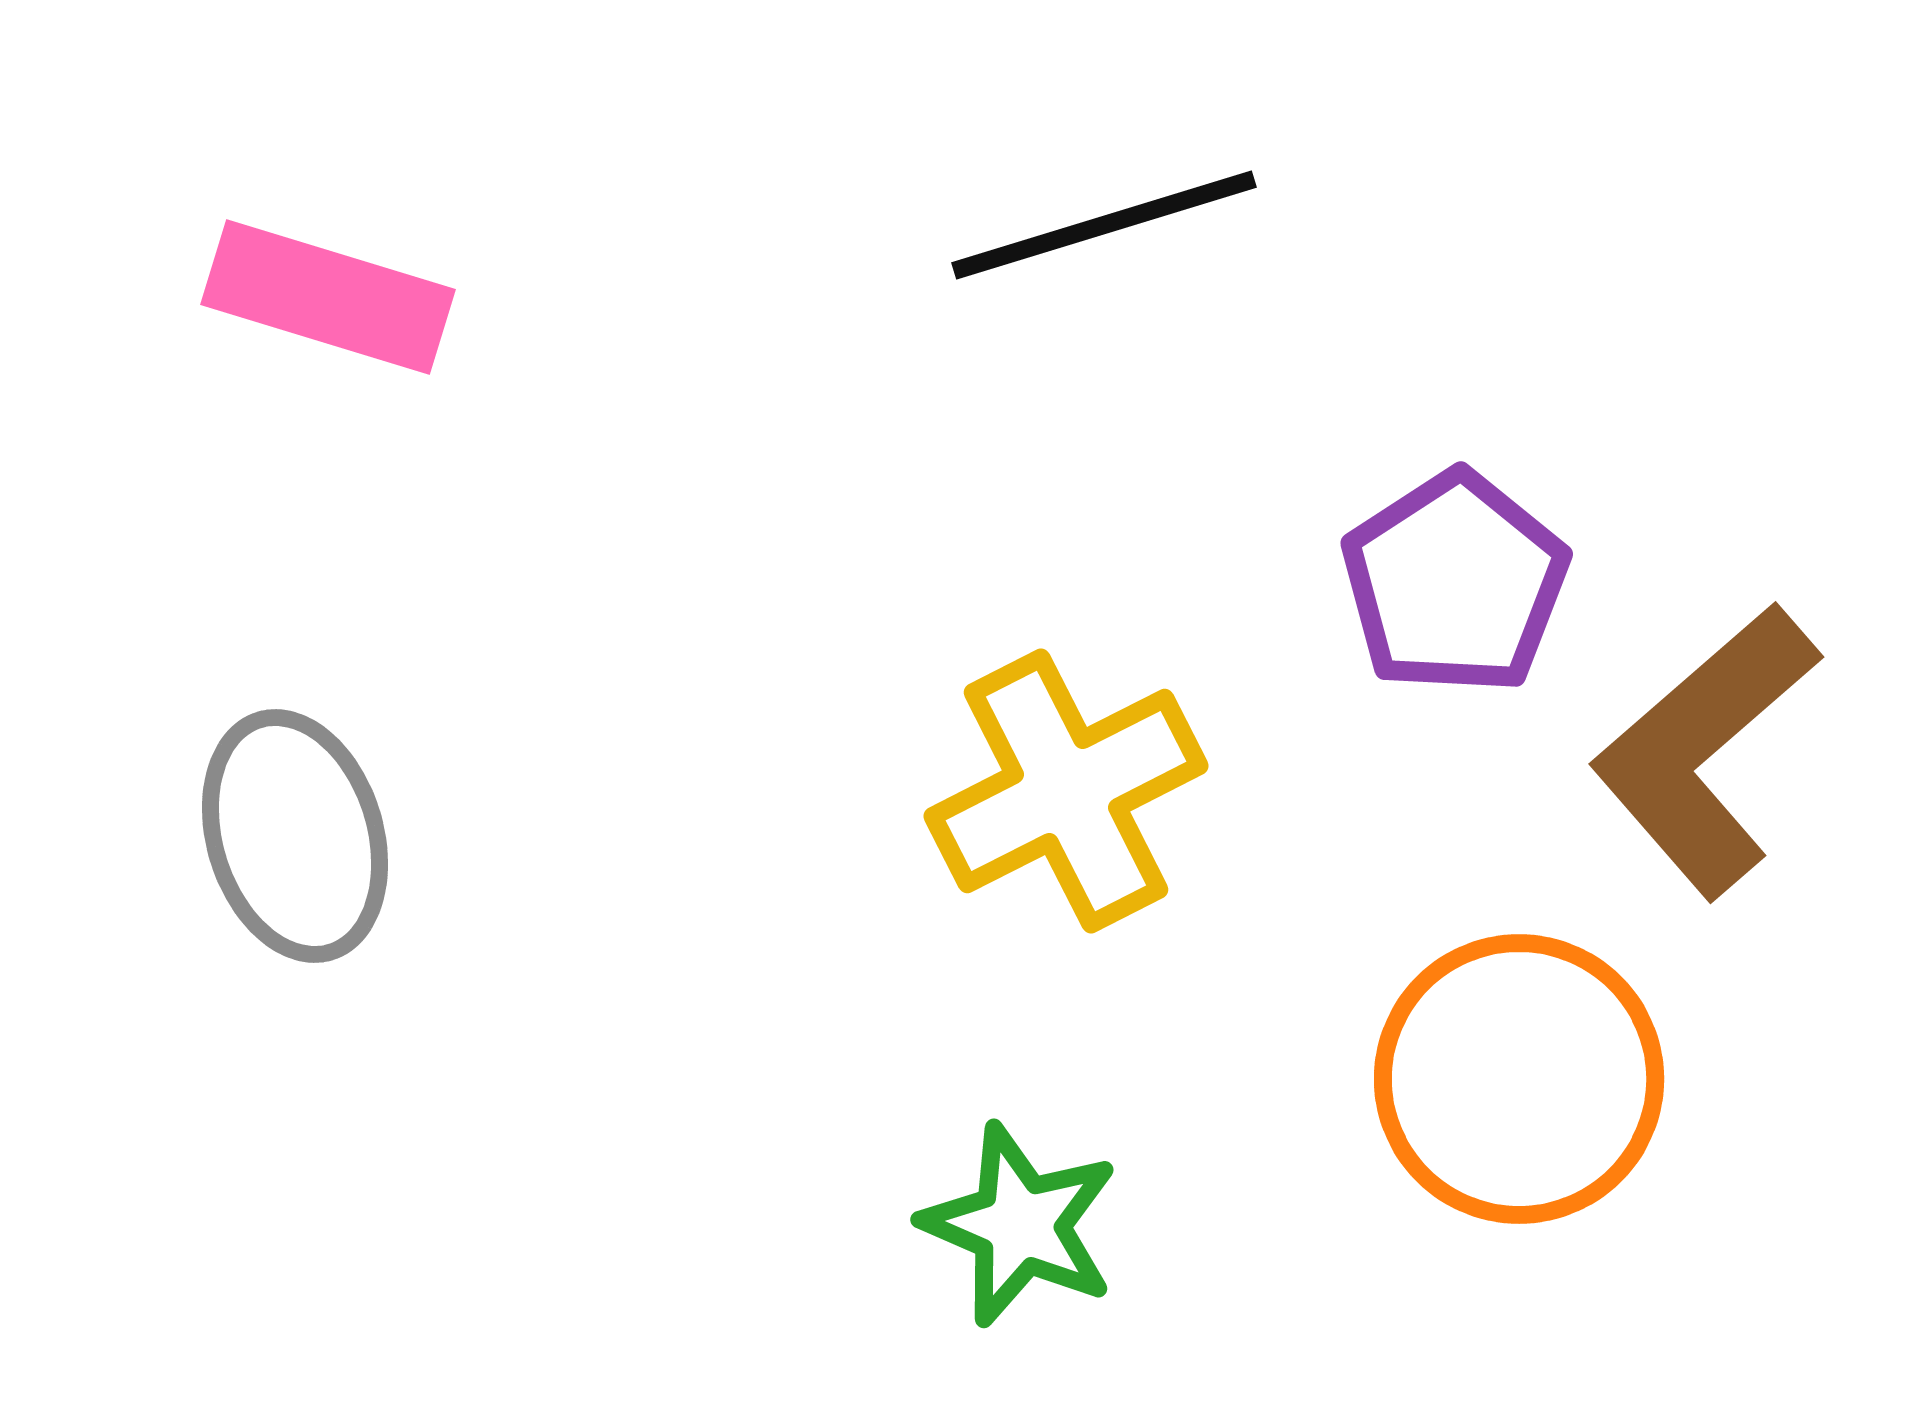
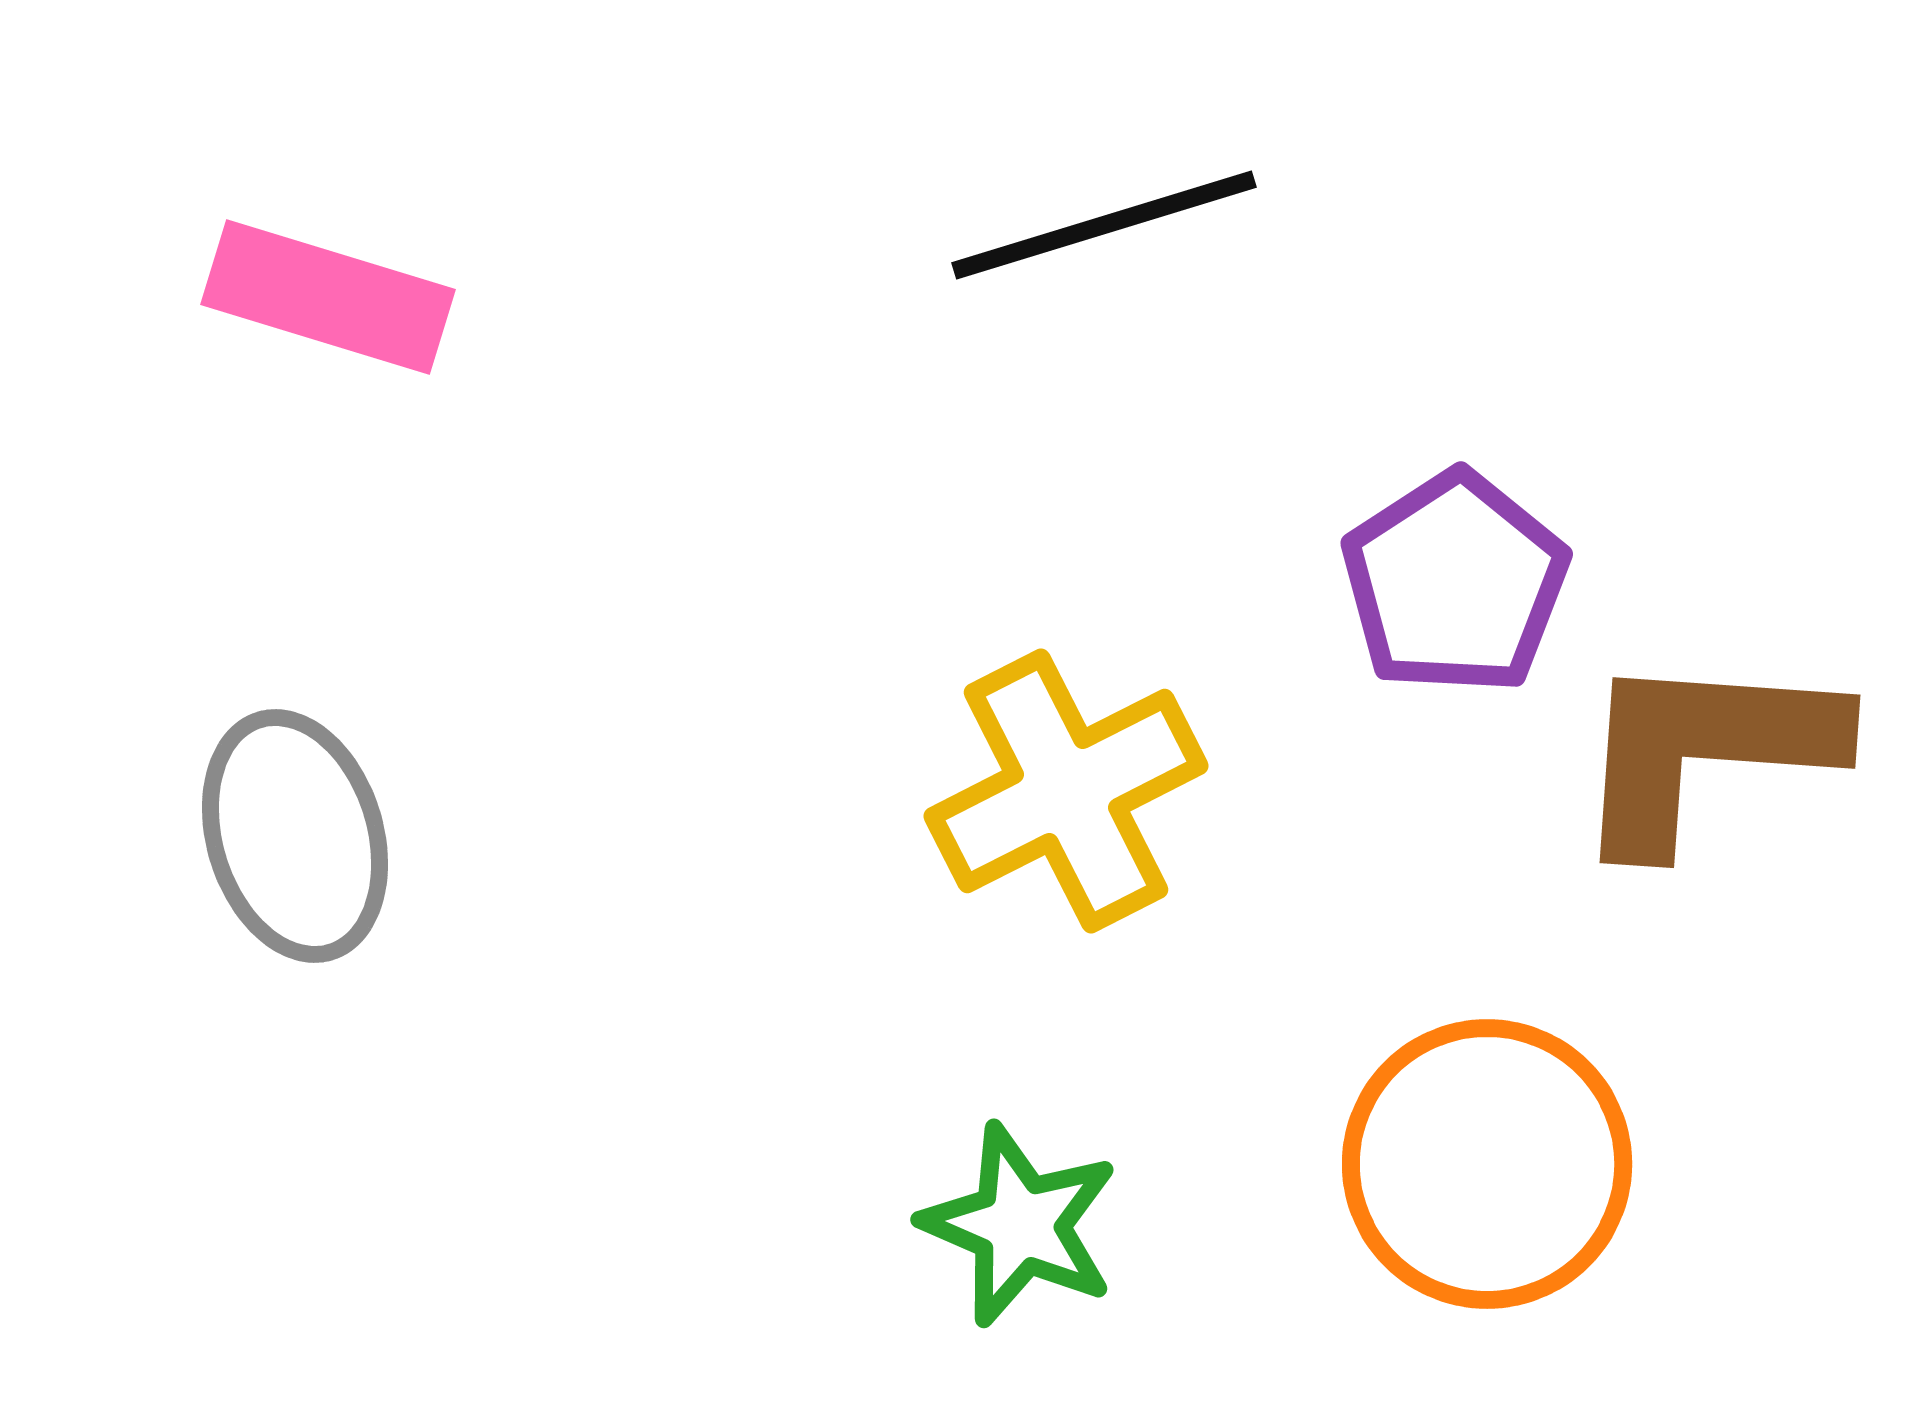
brown L-shape: rotated 45 degrees clockwise
orange circle: moved 32 px left, 85 px down
